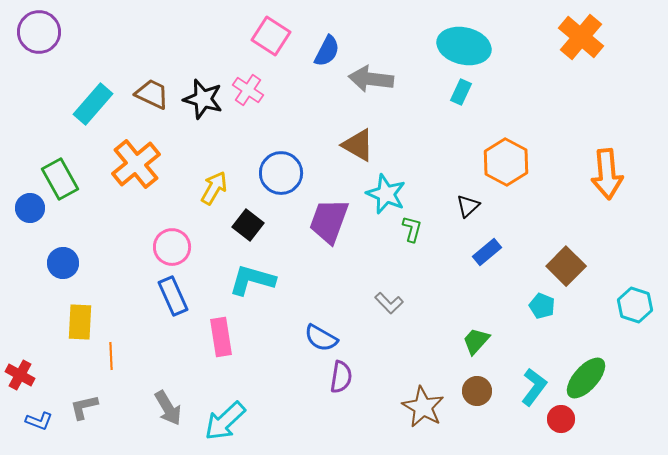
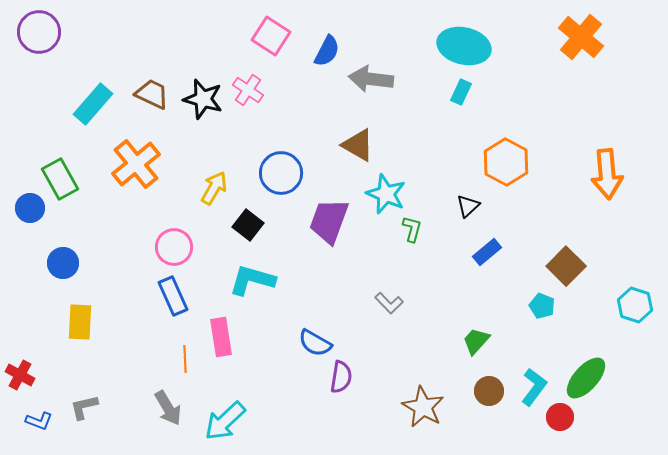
pink circle at (172, 247): moved 2 px right
blue semicircle at (321, 338): moved 6 px left, 5 px down
orange line at (111, 356): moved 74 px right, 3 px down
brown circle at (477, 391): moved 12 px right
red circle at (561, 419): moved 1 px left, 2 px up
